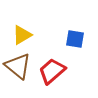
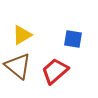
blue square: moved 2 px left
red trapezoid: moved 3 px right
